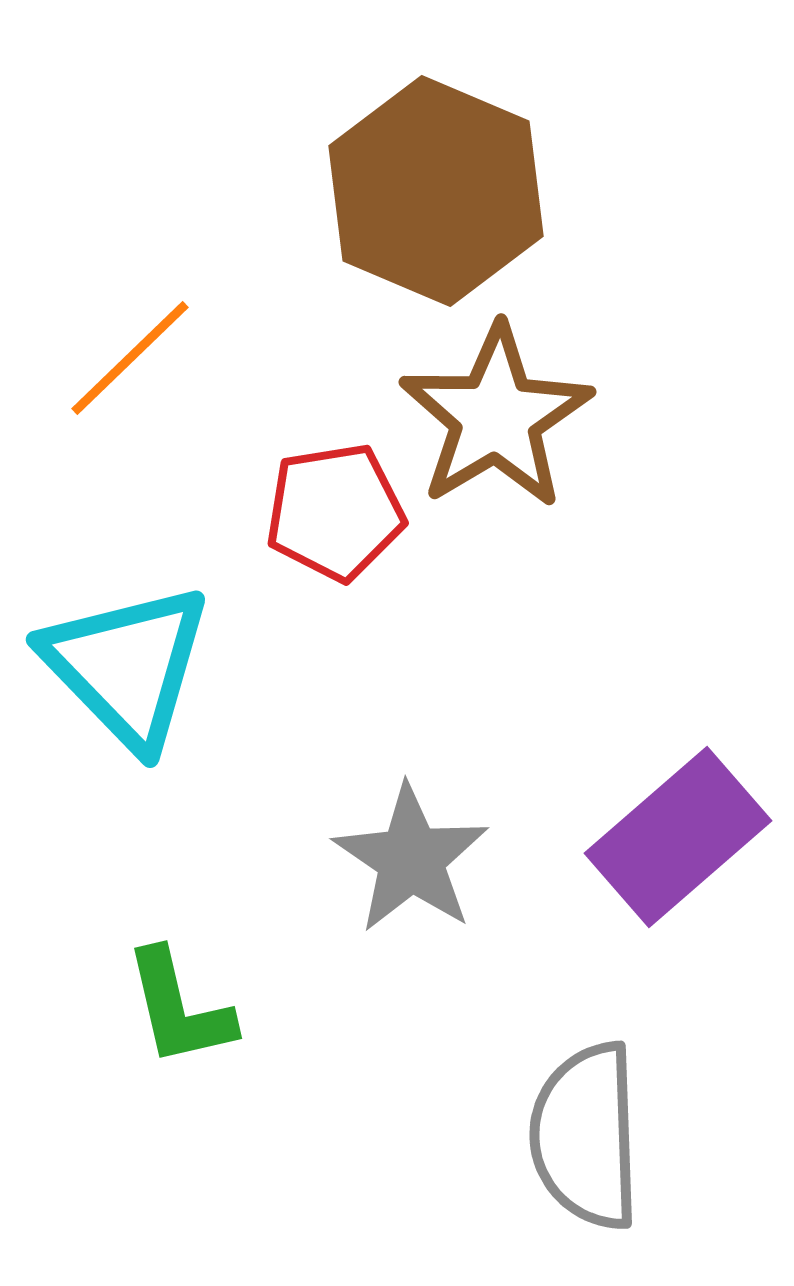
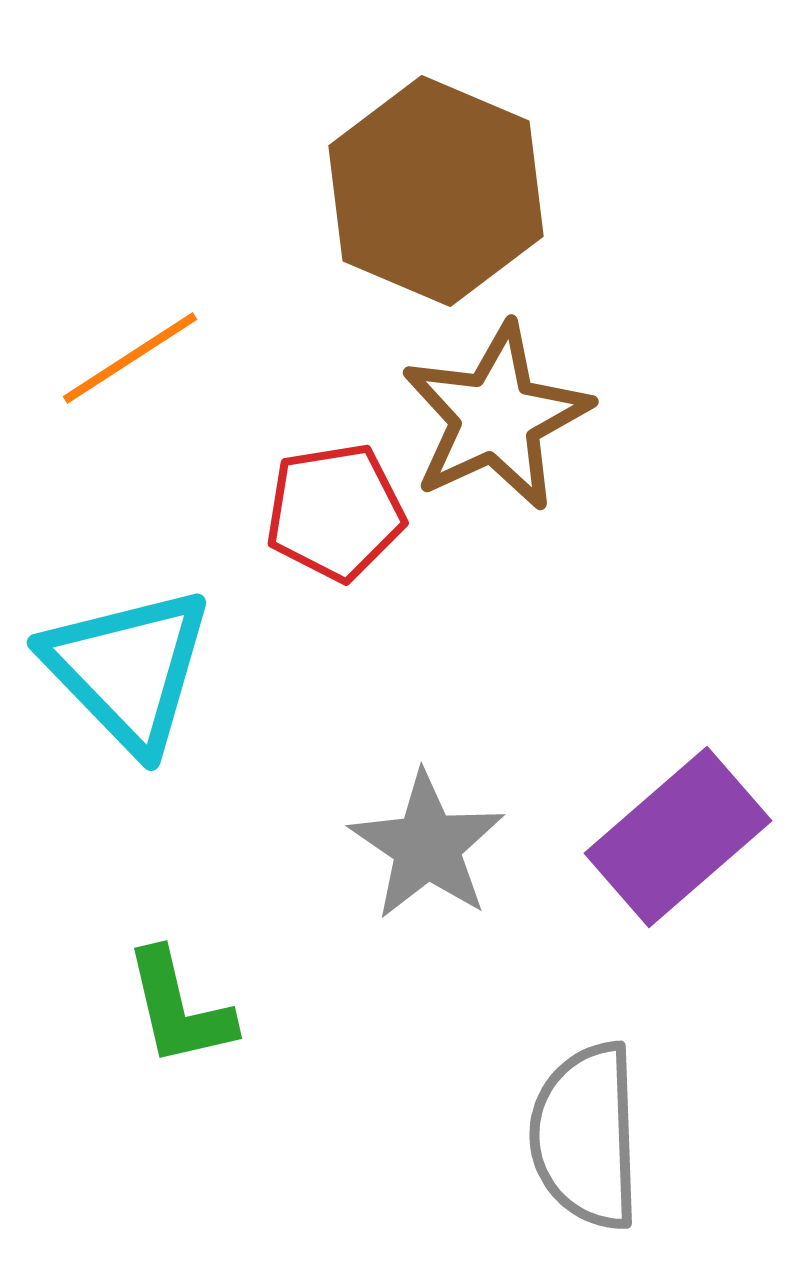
orange line: rotated 11 degrees clockwise
brown star: rotated 6 degrees clockwise
cyan triangle: moved 1 px right, 3 px down
gray star: moved 16 px right, 13 px up
